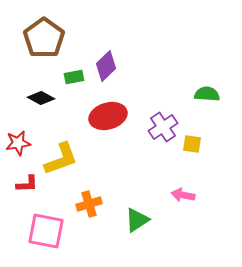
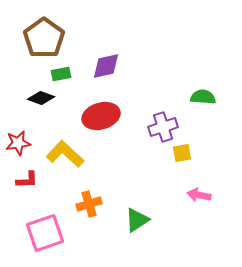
purple diamond: rotated 32 degrees clockwise
green rectangle: moved 13 px left, 3 px up
green semicircle: moved 4 px left, 3 px down
black diamond: rotated 8 degrees counterclockwise
red ellipse: moved 7 px left
purple cross: rotated 16 degrees clockwise
yellow square: moved 10 px left, 9 px down; rotated 18 degrees counterclockwise
yellow L-shape: moved 4 px right, 5 px up; rotated 117 degrees counterclockwise
red L-shape: moved 4 px up
pink arrow: moved 16 px right
pink square: moved 1 px left, 2 px down; rotated 30 degrees counterclockwise
